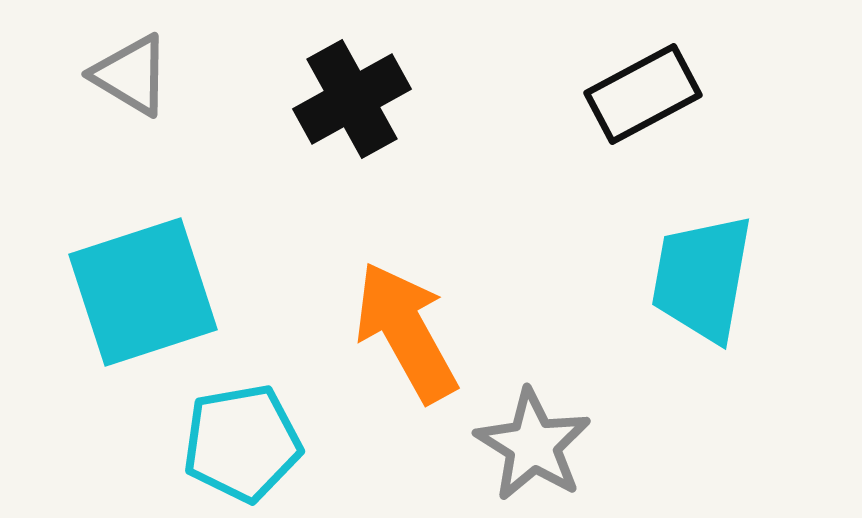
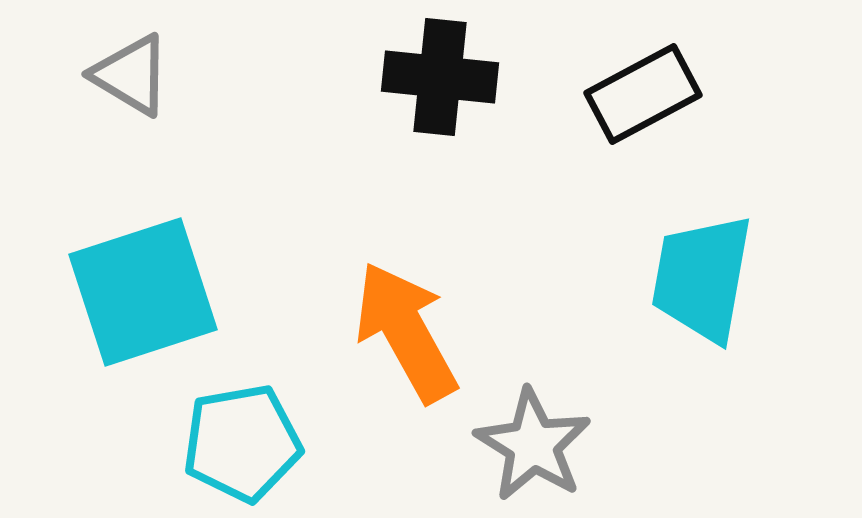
black cross: moved 88 px right, 22 px up; rotated 35 degrees clockwise
